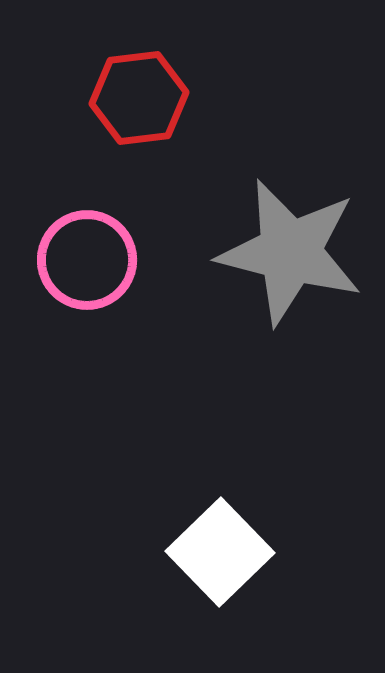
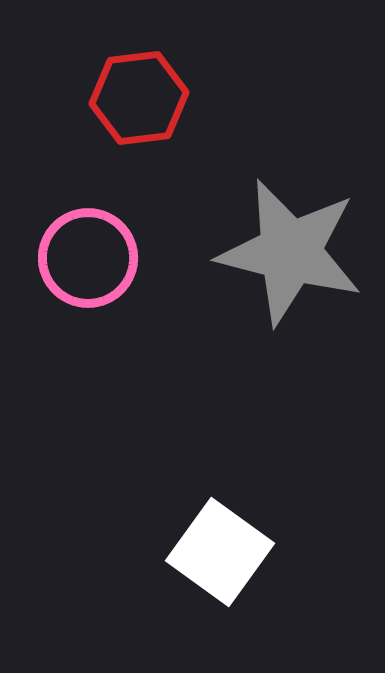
pink circle: moved 1 px right, 2 px up
white square: rotated 10 degrees counterclockwise
